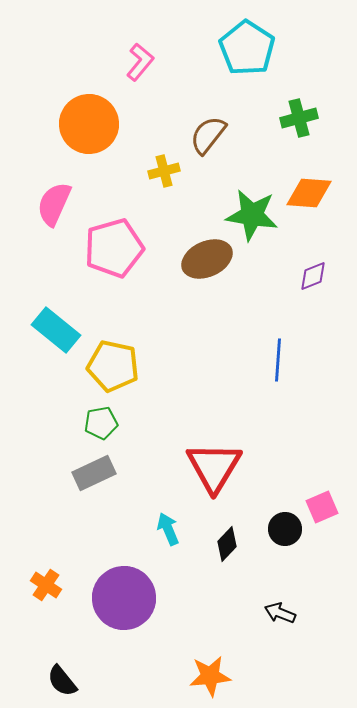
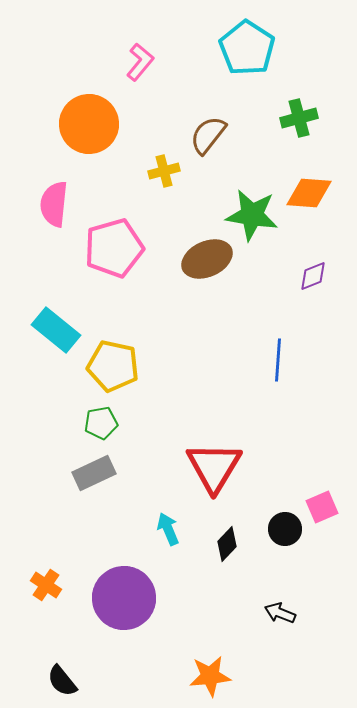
pink semicircle: rotated 18 degrees counterclockwise
